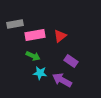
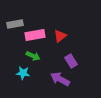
purple rectangle: rotated 24 degrees clockwise
cyan star: moved 17 px left
purple arrow: moved 2 px left, 1 px up
